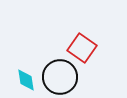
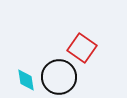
black circle: moved 1 px left
